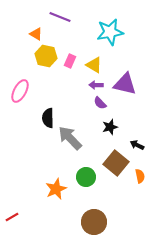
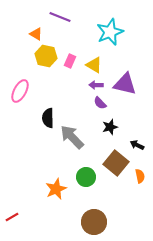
cyan star: rotated 12 degrees counterclockwise
gray arrow: moved 2 px right, 1 px up
